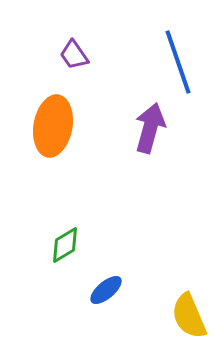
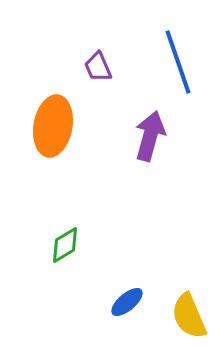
purple trapezoid: moved 24 px right, 12 px down; rotated 12 degrees clockwise
purple arrow: moved 8 px down
blue ellipse: moved 21 px right, 12 px down
